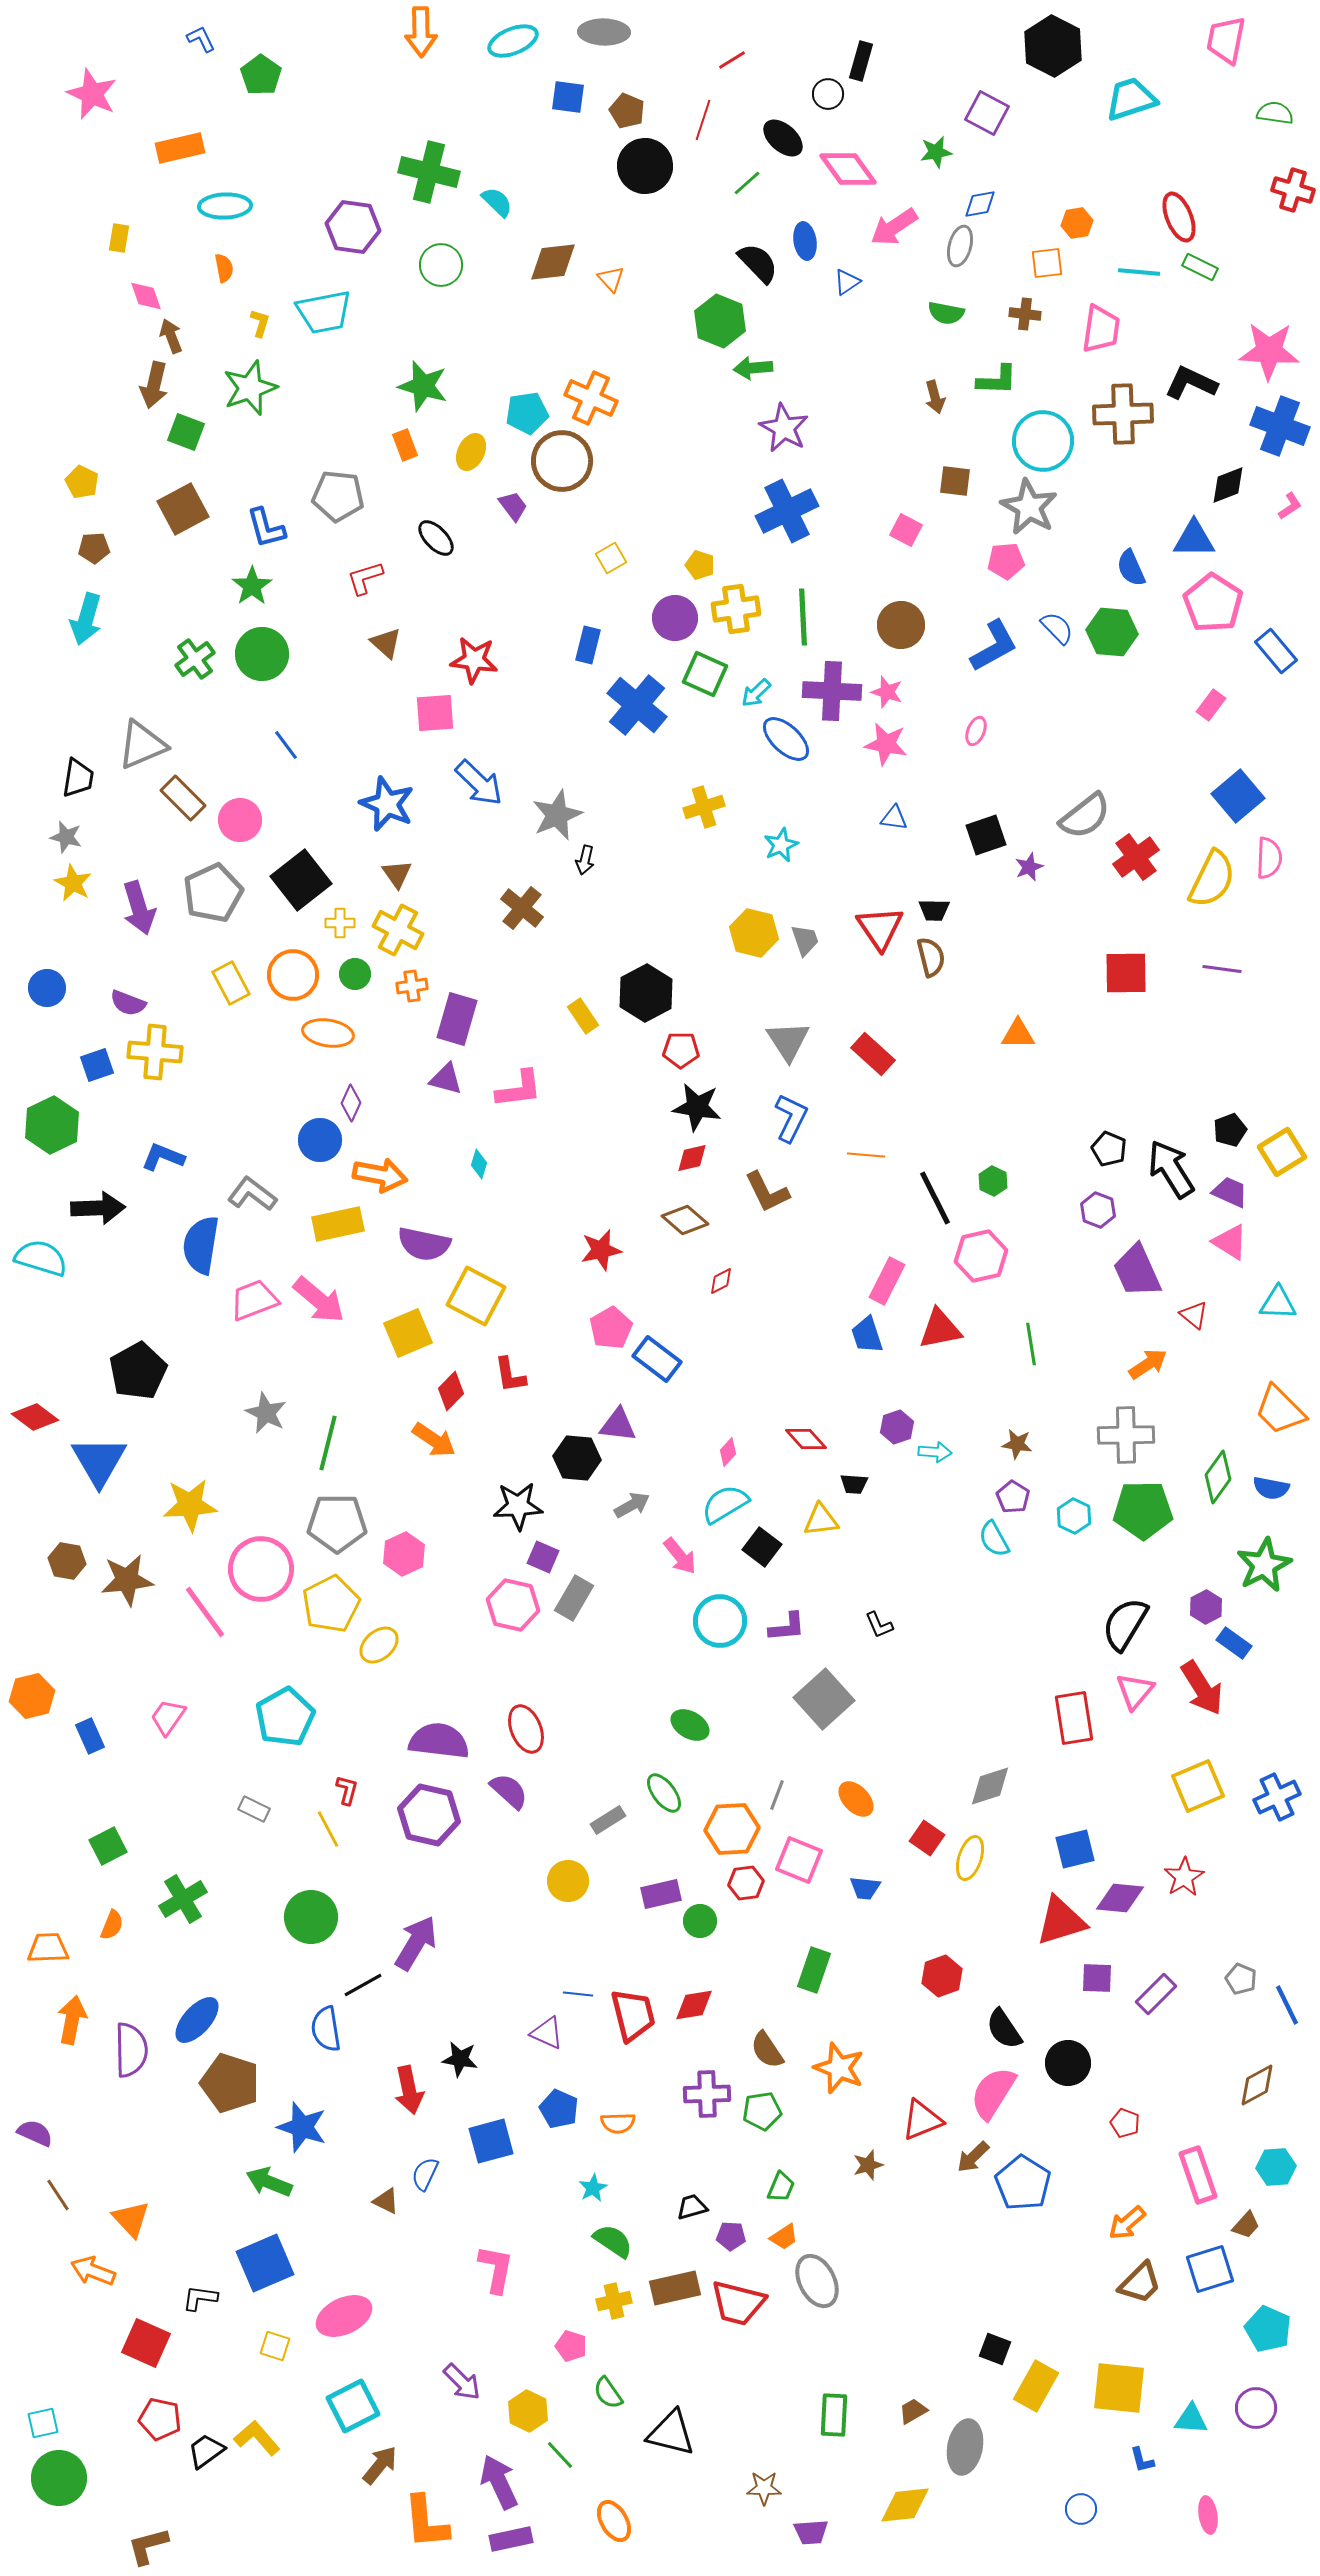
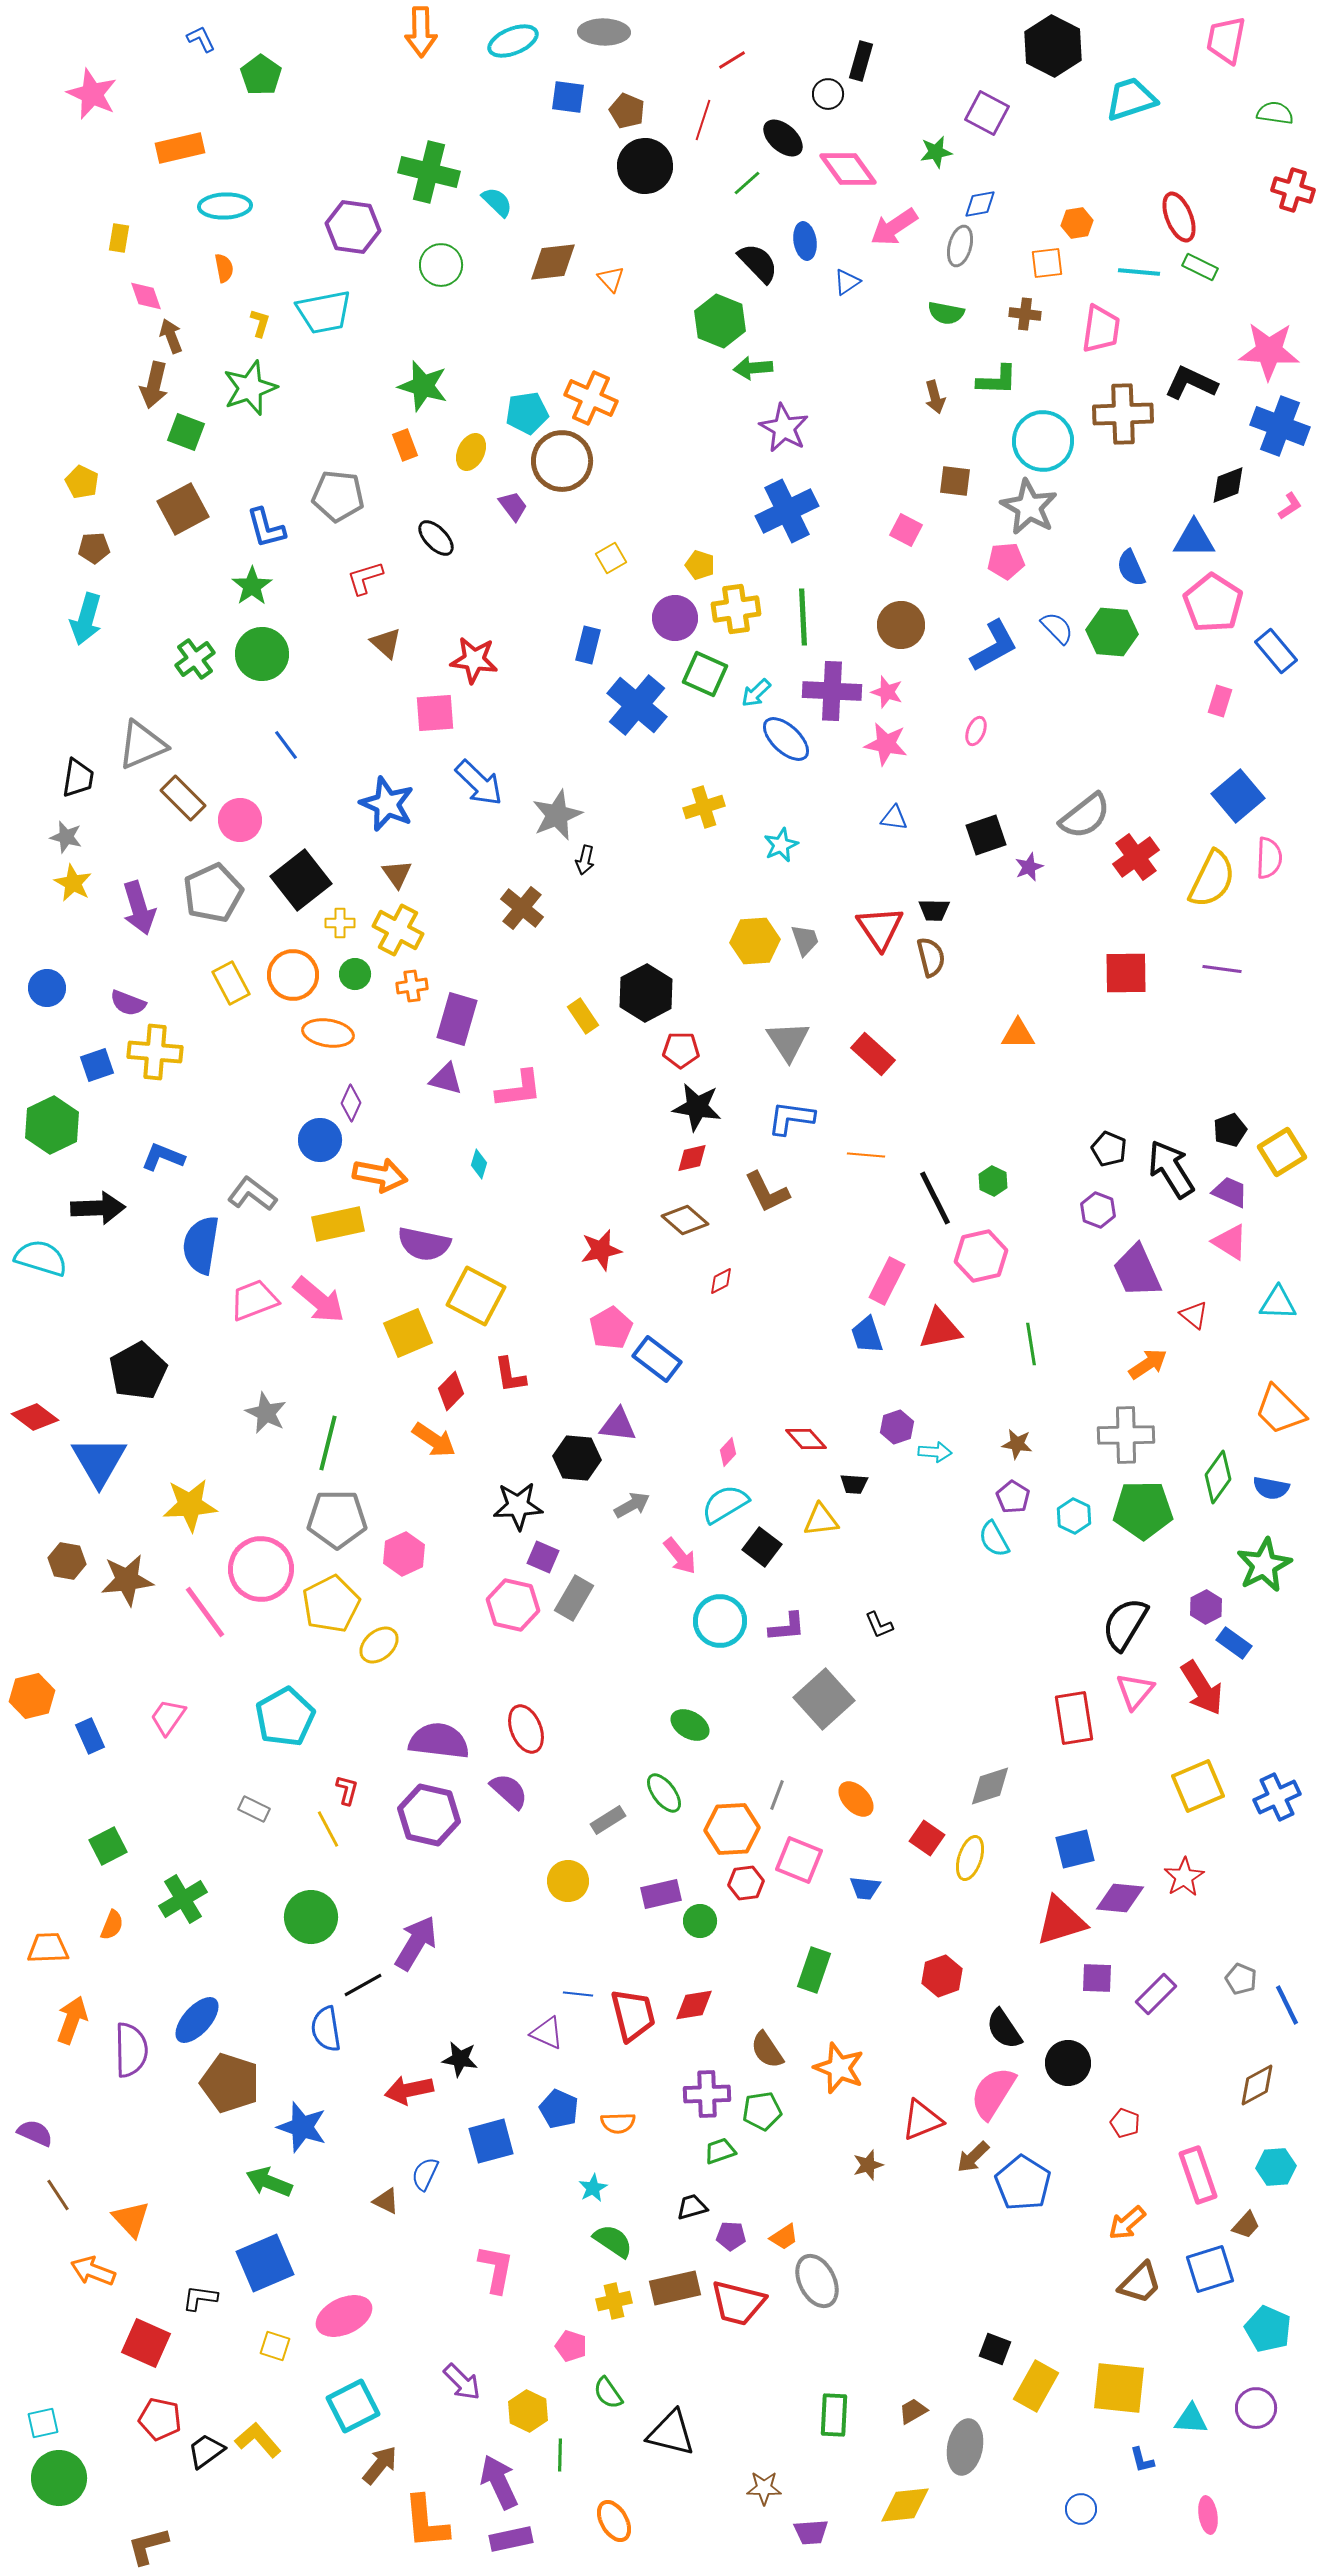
pink rectangle at (1211, 705): moved 9 px right, 4 px up; rotated 20 degrees counterclockwise
yellow hexagon at (754, 933): moved 1 px right, 8 px down; rotated 18 degrees counterclockwise
blue L-shape at (791, 1118): rotated 108 degrees counterclockwise
gray pentagon at (337, 1523): moved 4 px up
orange arrow at (72, 2020): rotated 9 degrees clockwise
red arrow at (409, 2090): rotated 90 degrees clockwise
green trapezoid at (781, 2187): moved 61 px left, 36 px up; rotated 132 degrees counterclockwise
yellow L-shape at (257, 2438): moved 1 px right, 2 px down
green line at (560, 2455): rotated 44 degrees clockwise
